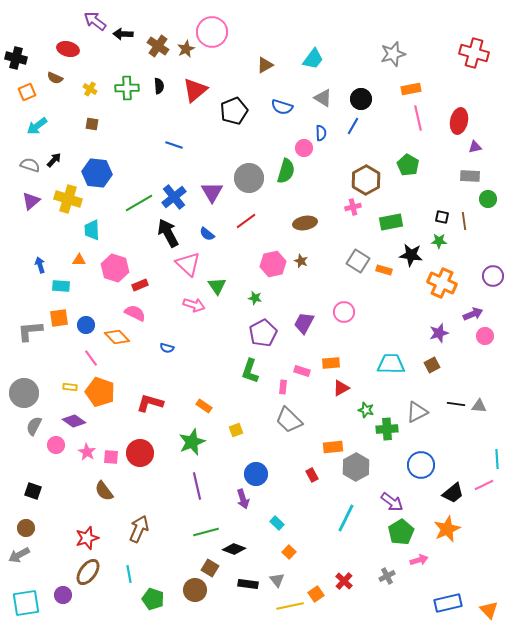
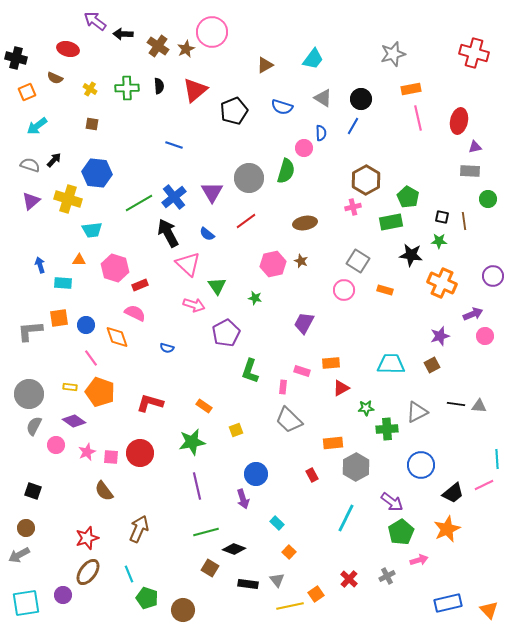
green pentagon at (408, 165): moved 32 px down
gray rectangle at (470, 176): moved 5 px up
cyan trapezoid at (92, 230): rotated 95 degrees counterclockwise
orange rectangle at (384, 270): moved 1 px right, 20 px down
cyan rectangle at (61, 286): moved 2 px right, 3 px up
pink circle at (344, 312): moved 22 px up
purple pentagon at (263, 333): moved 37 px left
purple star at (439, 333): moved 1 px right, 3 px down
orange diamond at (117, 337): rotated 25 degrees clockwise
gray circle at (24, 393): moved 5 px right, 1 px down
green star at (366, 410): moved 2 px up; rotated 21 degrees counterclockwise
green star at (192, 442): rotated 12 degrees clockwise
orange rectangle at (333, 447): moved 4 px up
pink star at (87, 452): rotated 18 degrees clockwise
cyan line at (129, 574): rotated 12 degrees counterclockwise
red cross at (344, 581): moved 5 px right, 2 px up
brown circle at (195, 590): moved 12 px left, 20 px down
green pentagon at (153, 599): moved 6 px left, 1 px up
